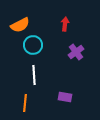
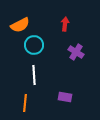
cyan circle: moved 1 px right
purple cross: rotated 21 degrees counterclockwise
